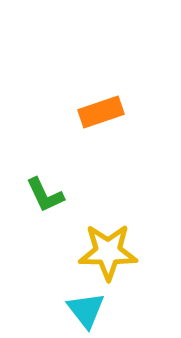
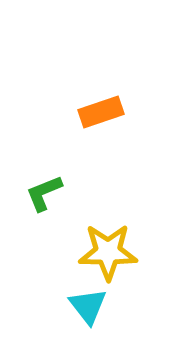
green L-shape: moved 1 px left, 2 px up; rotated 93 degrees clockwise
cyan triangle: moved 2 px right, 4 px up
